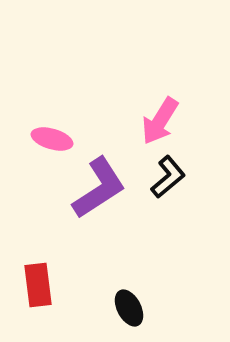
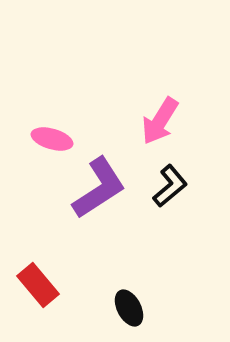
black L-shape: moved 2 px right, 9 px down
red rectangle: rotated 33 degrees counterclockwise
